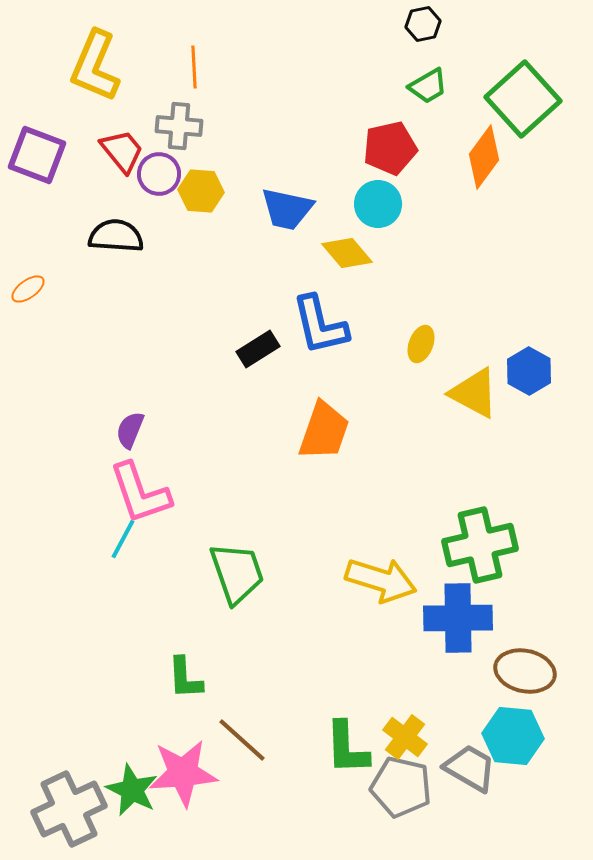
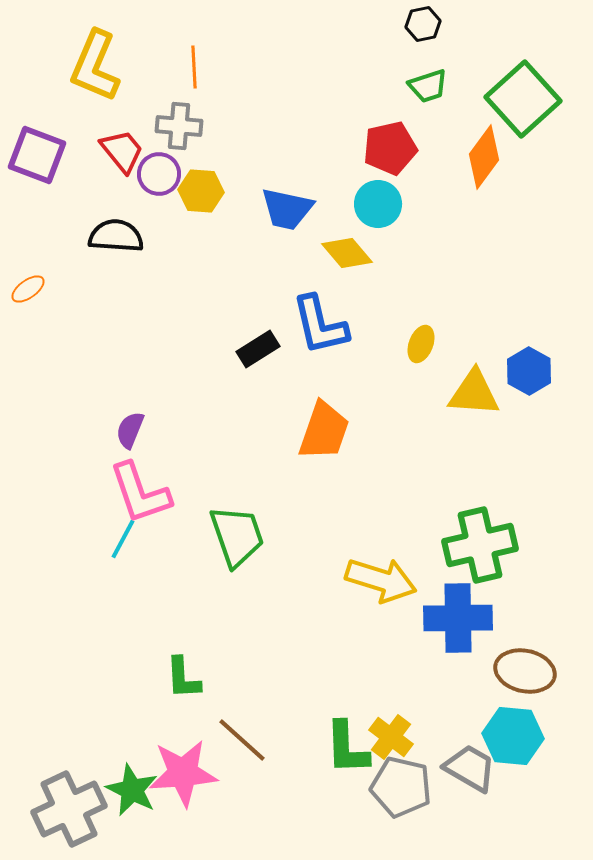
green trapezoid at (428, 86): rotated 12 degrees clockwise
yellow triangle at (474, 393): rotated 24 degrees counterclockwise
green trapezoid at (237, 573): moved 37 px up
green L-shape at (185, 678): moved 2 px left
yellow cross at (405, 737): moved 14 px left
